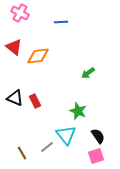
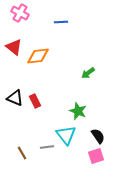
gray line: rotated 32 degrees clockwise
